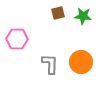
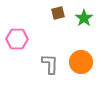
green star: moved 1 px right, 2 px down; rotated 30 degrees clockwise
